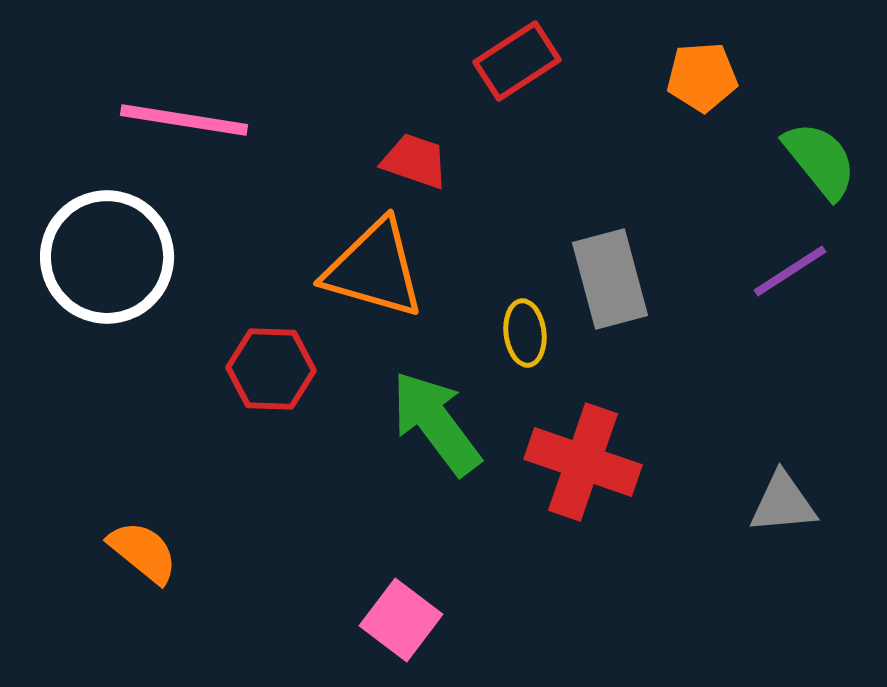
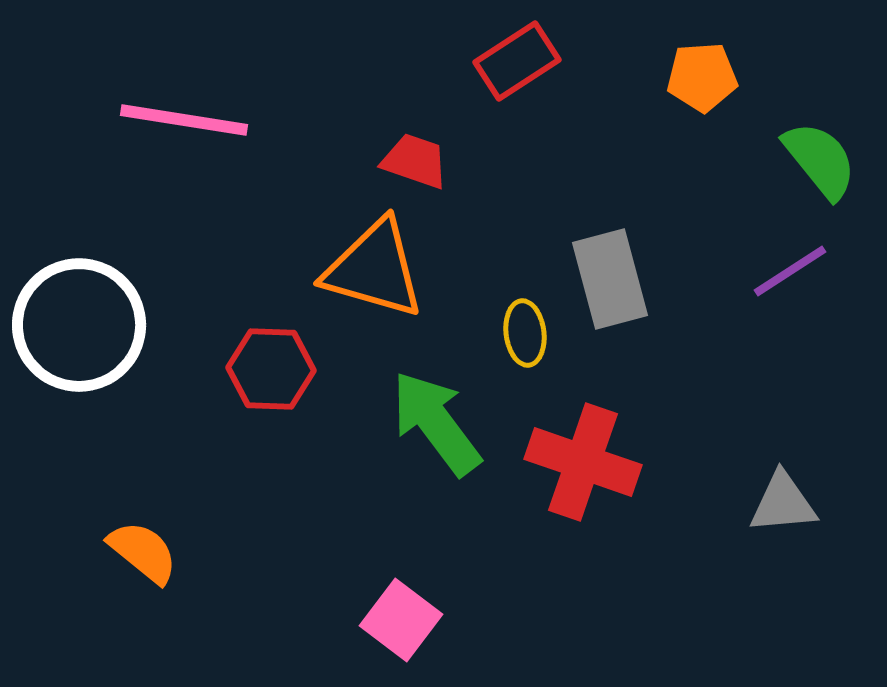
white circle: moved 28 px left, 68 px down
